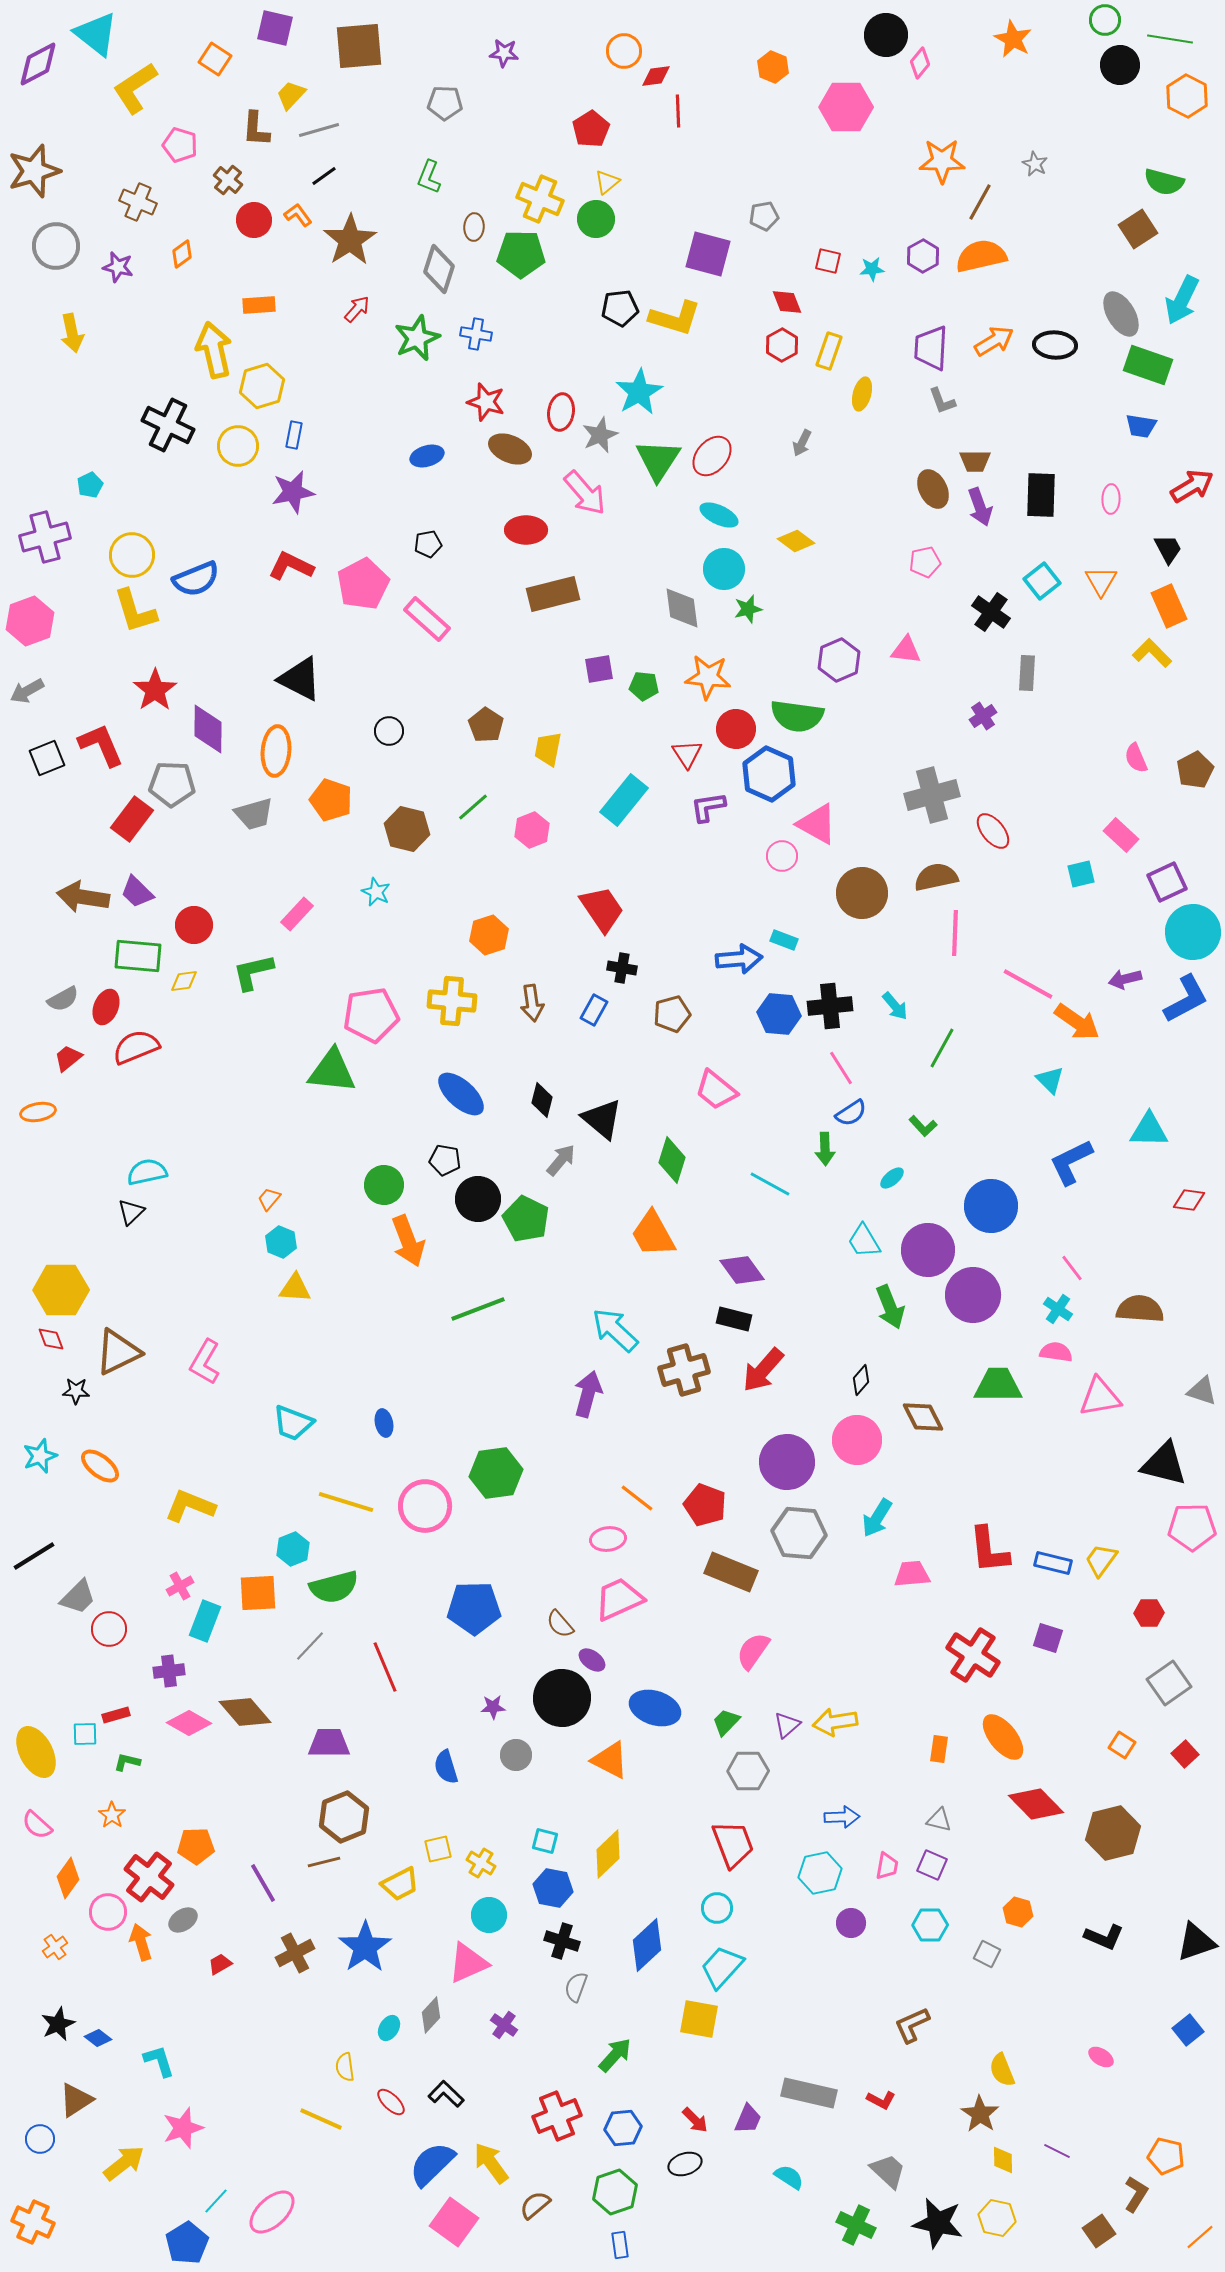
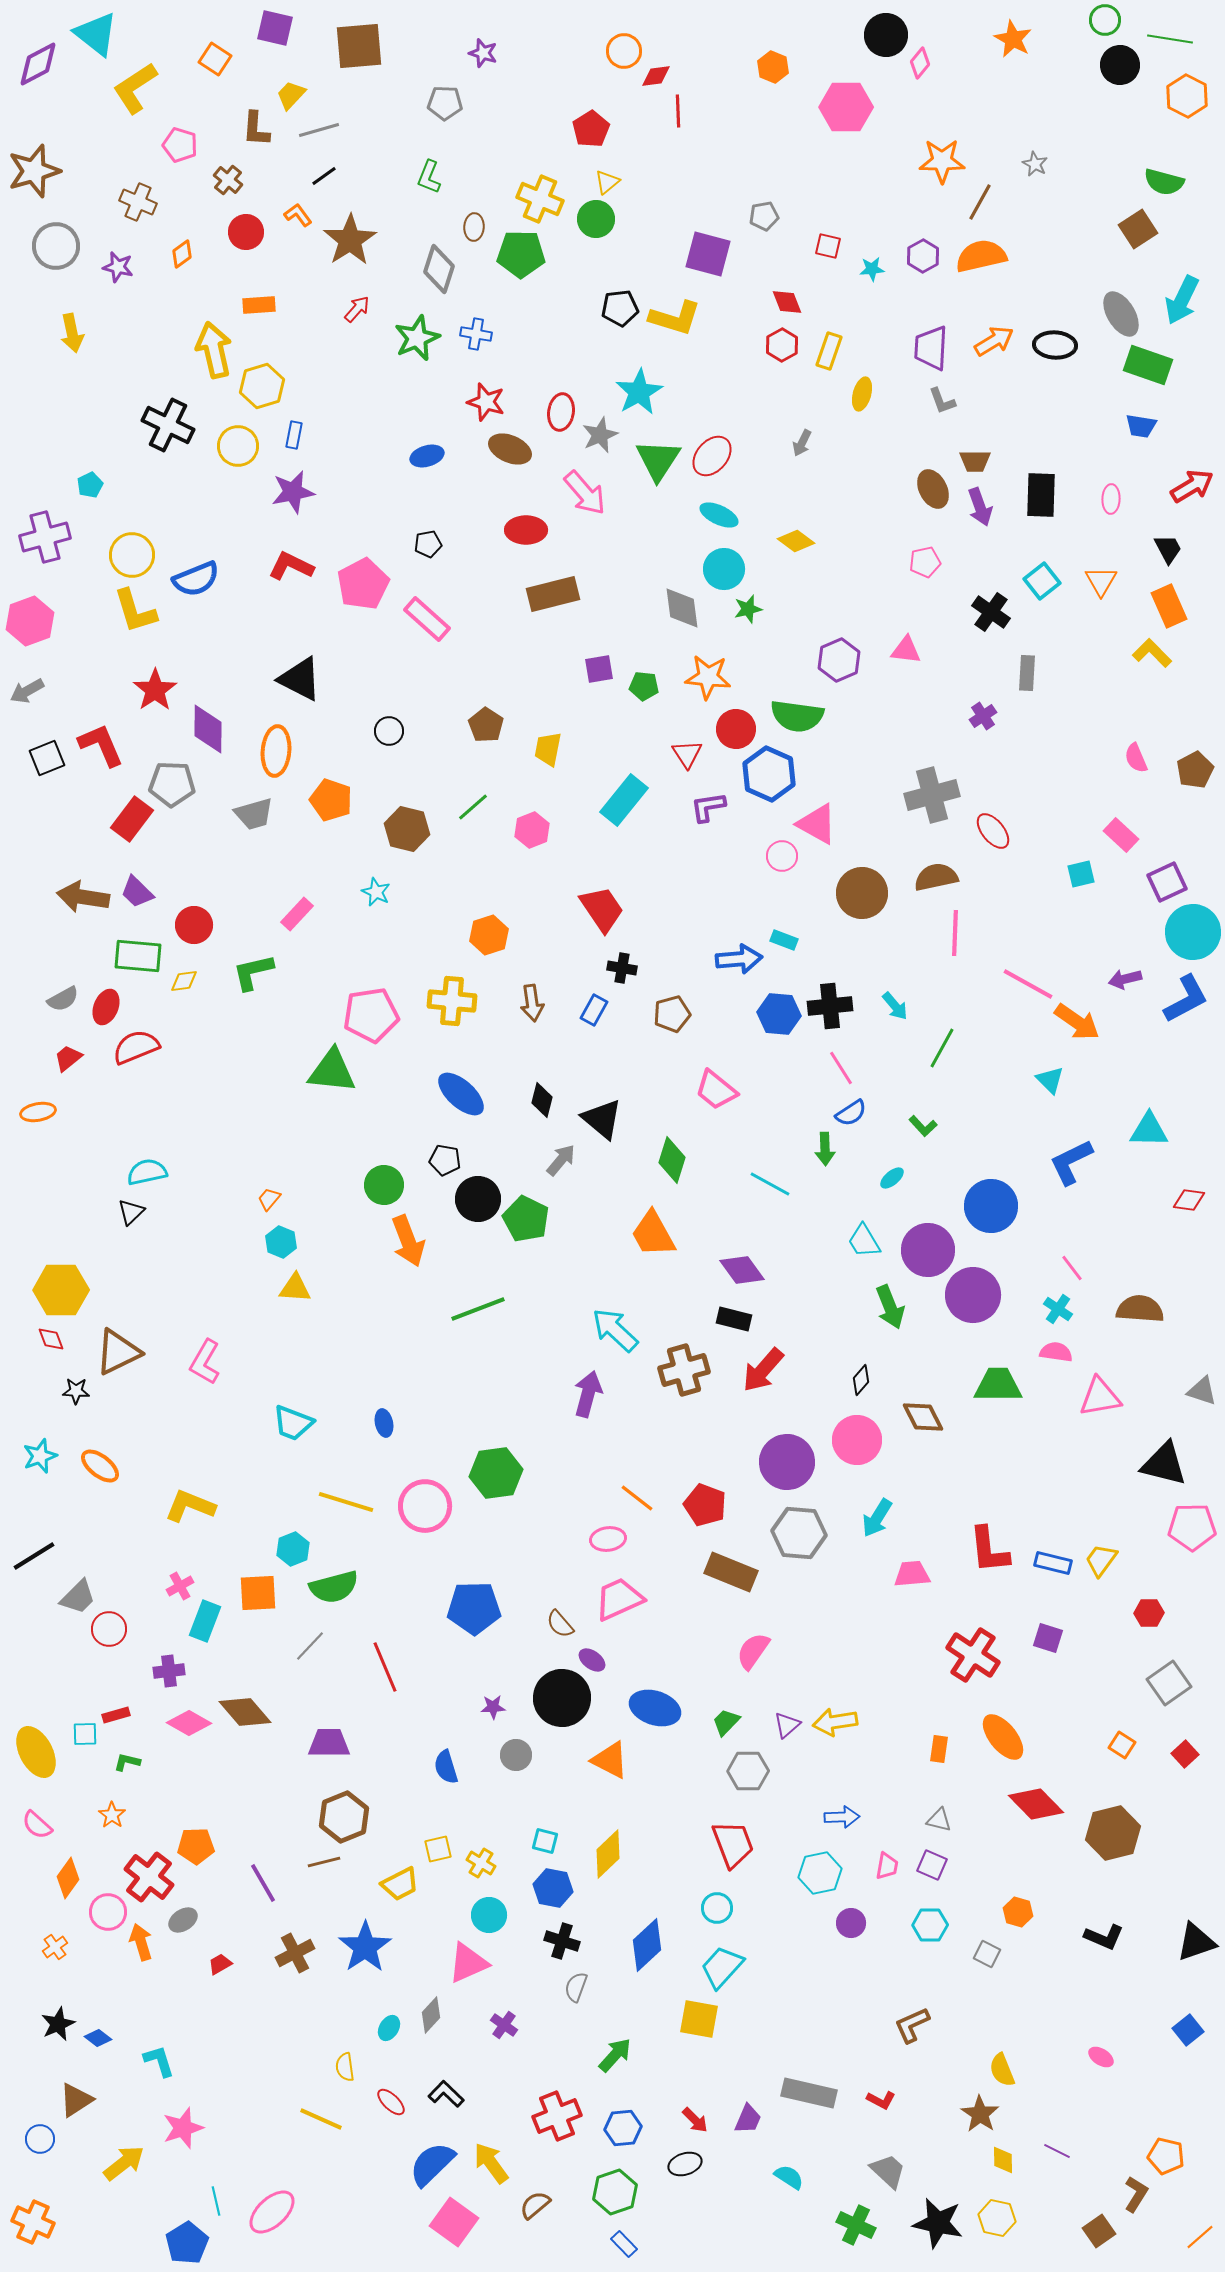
purple star at (504, 53): moved 21 px left; rotated 12 degrees clockwise
red circle at (254, 220): moved 8 px left, 12 px down
red square at (828, 261): moved 15 px up
cyan line at (216, 2201): rotated 56 degrees counterclockwise
blue rectangle at (620, 2245): moved 4 px right, 1 px up; rotated 36 degrees counterclockwise
